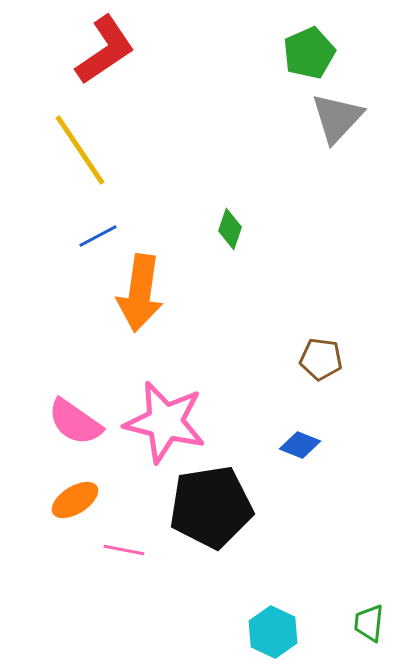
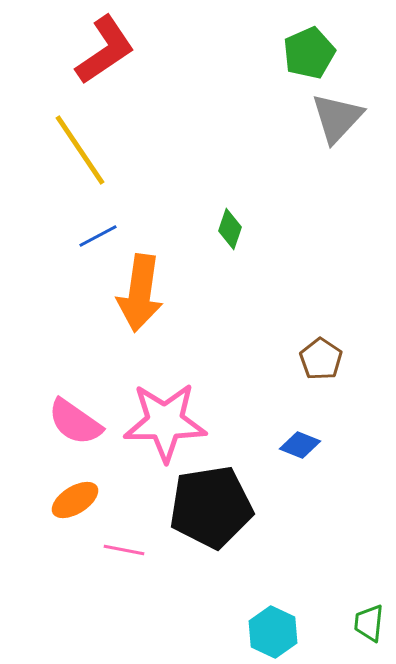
brown pentagon: rotated 27 degrees clockwise
pink star: rotated 14 degrees counterclockwise
